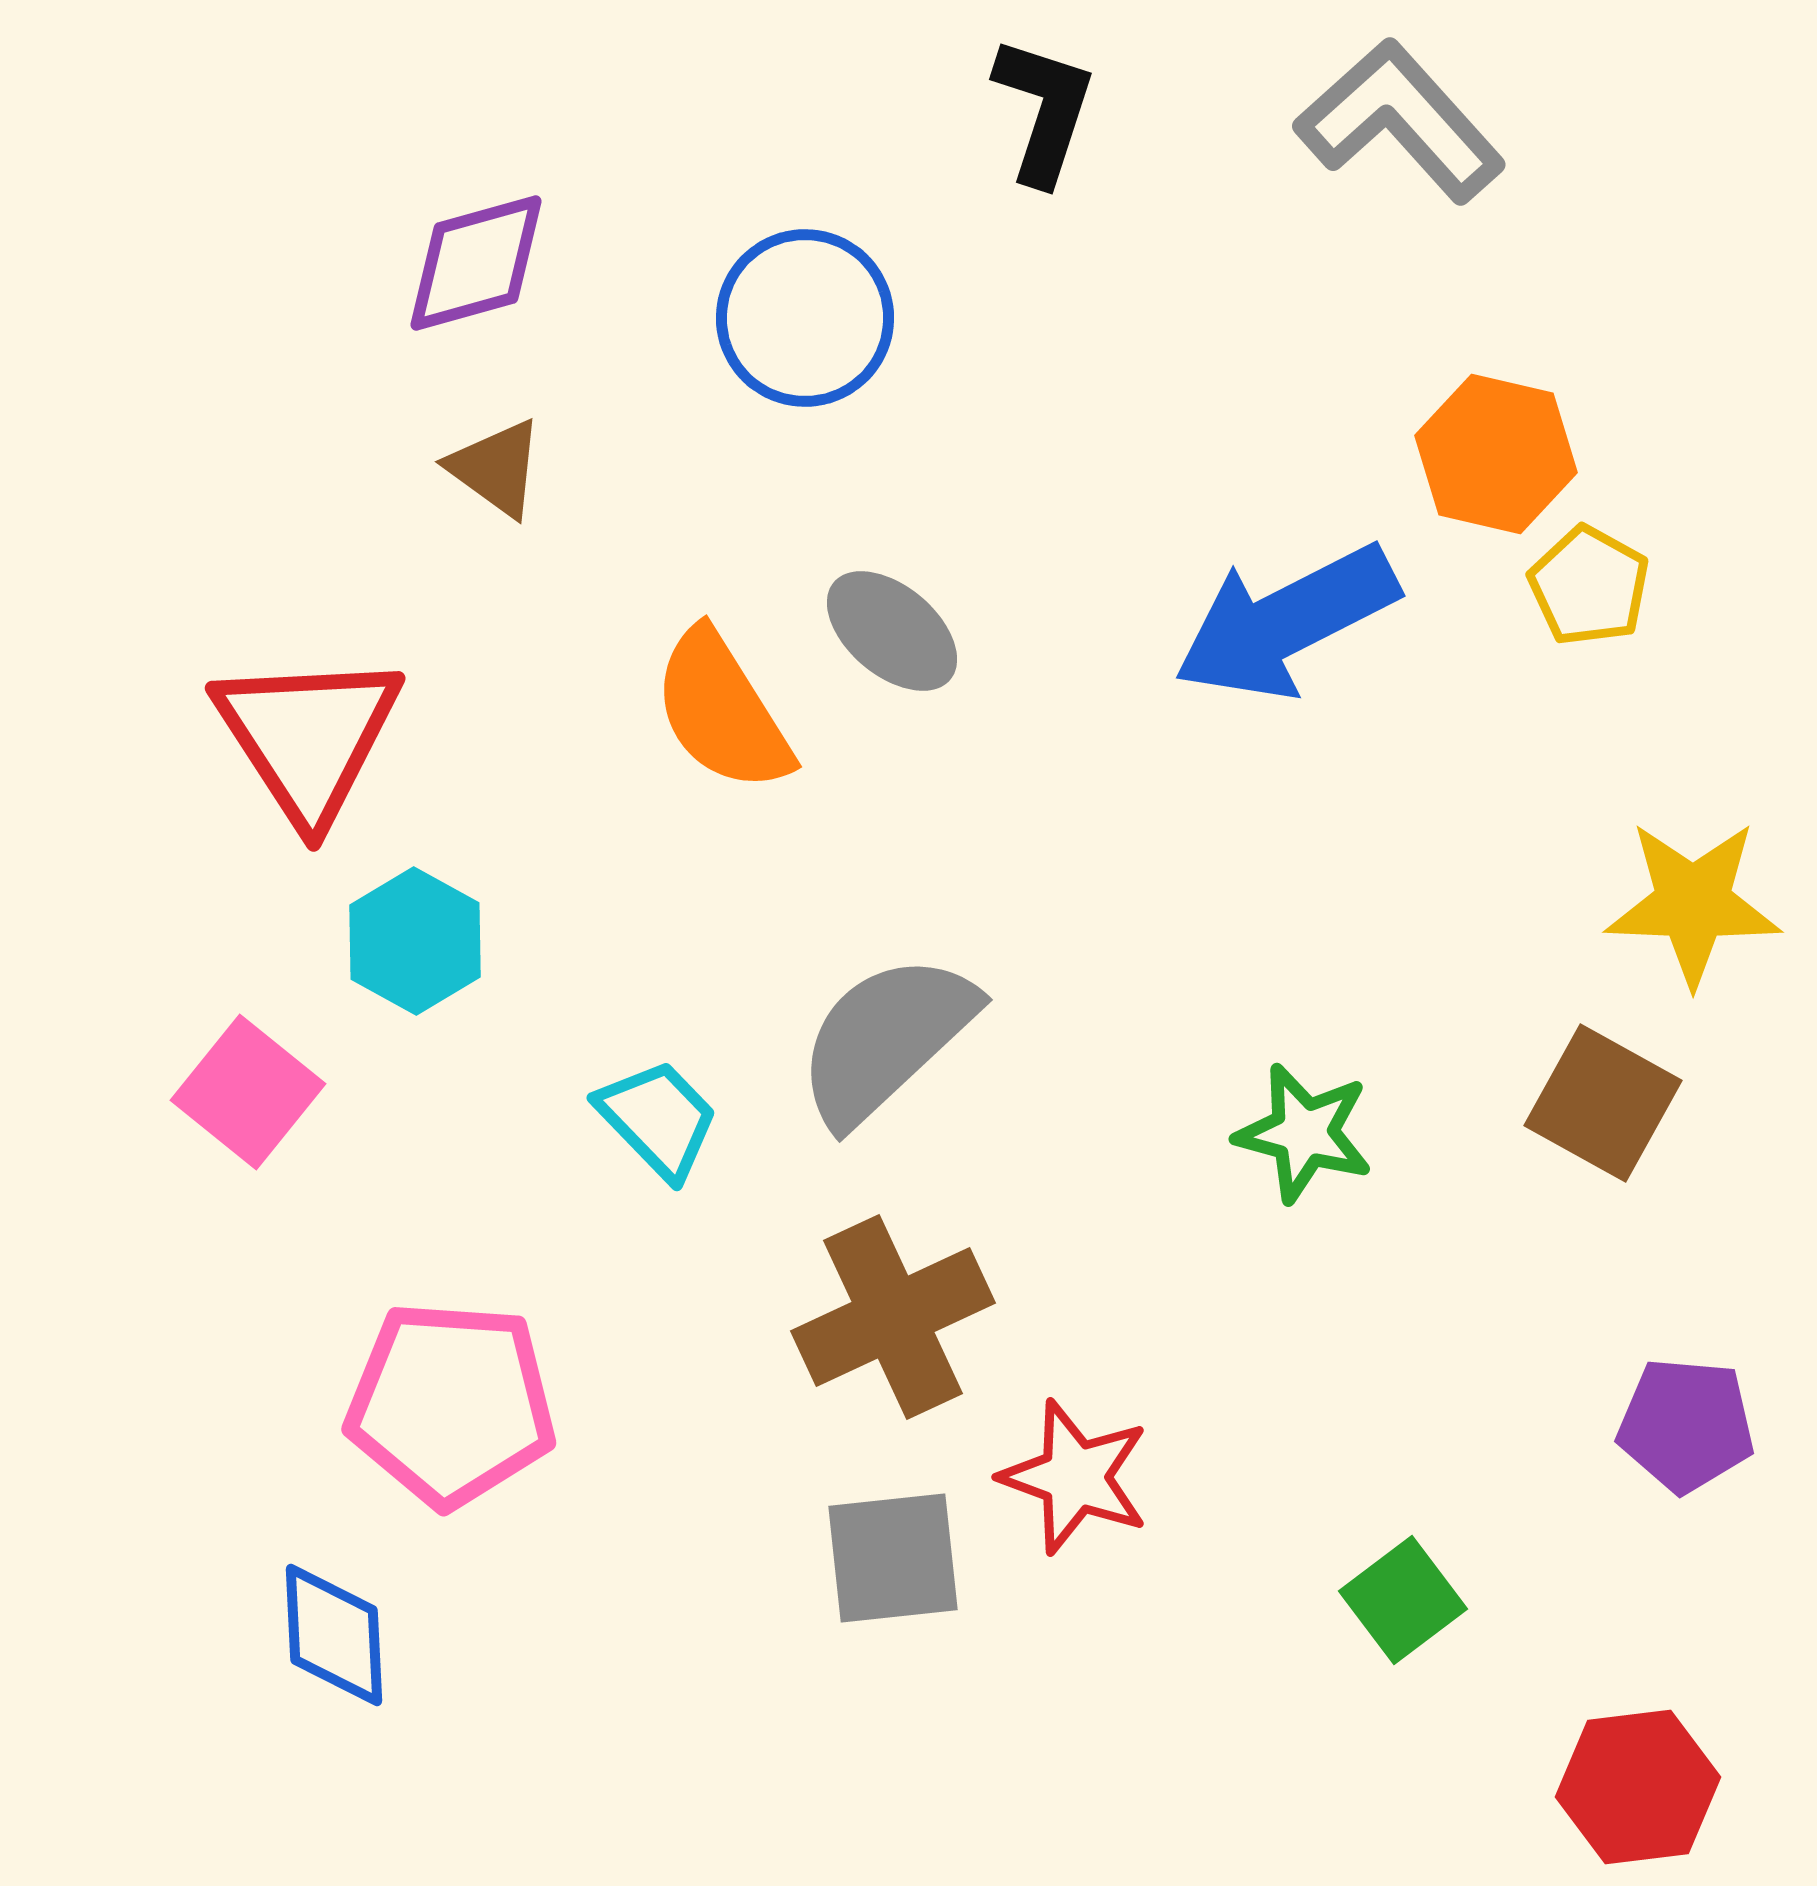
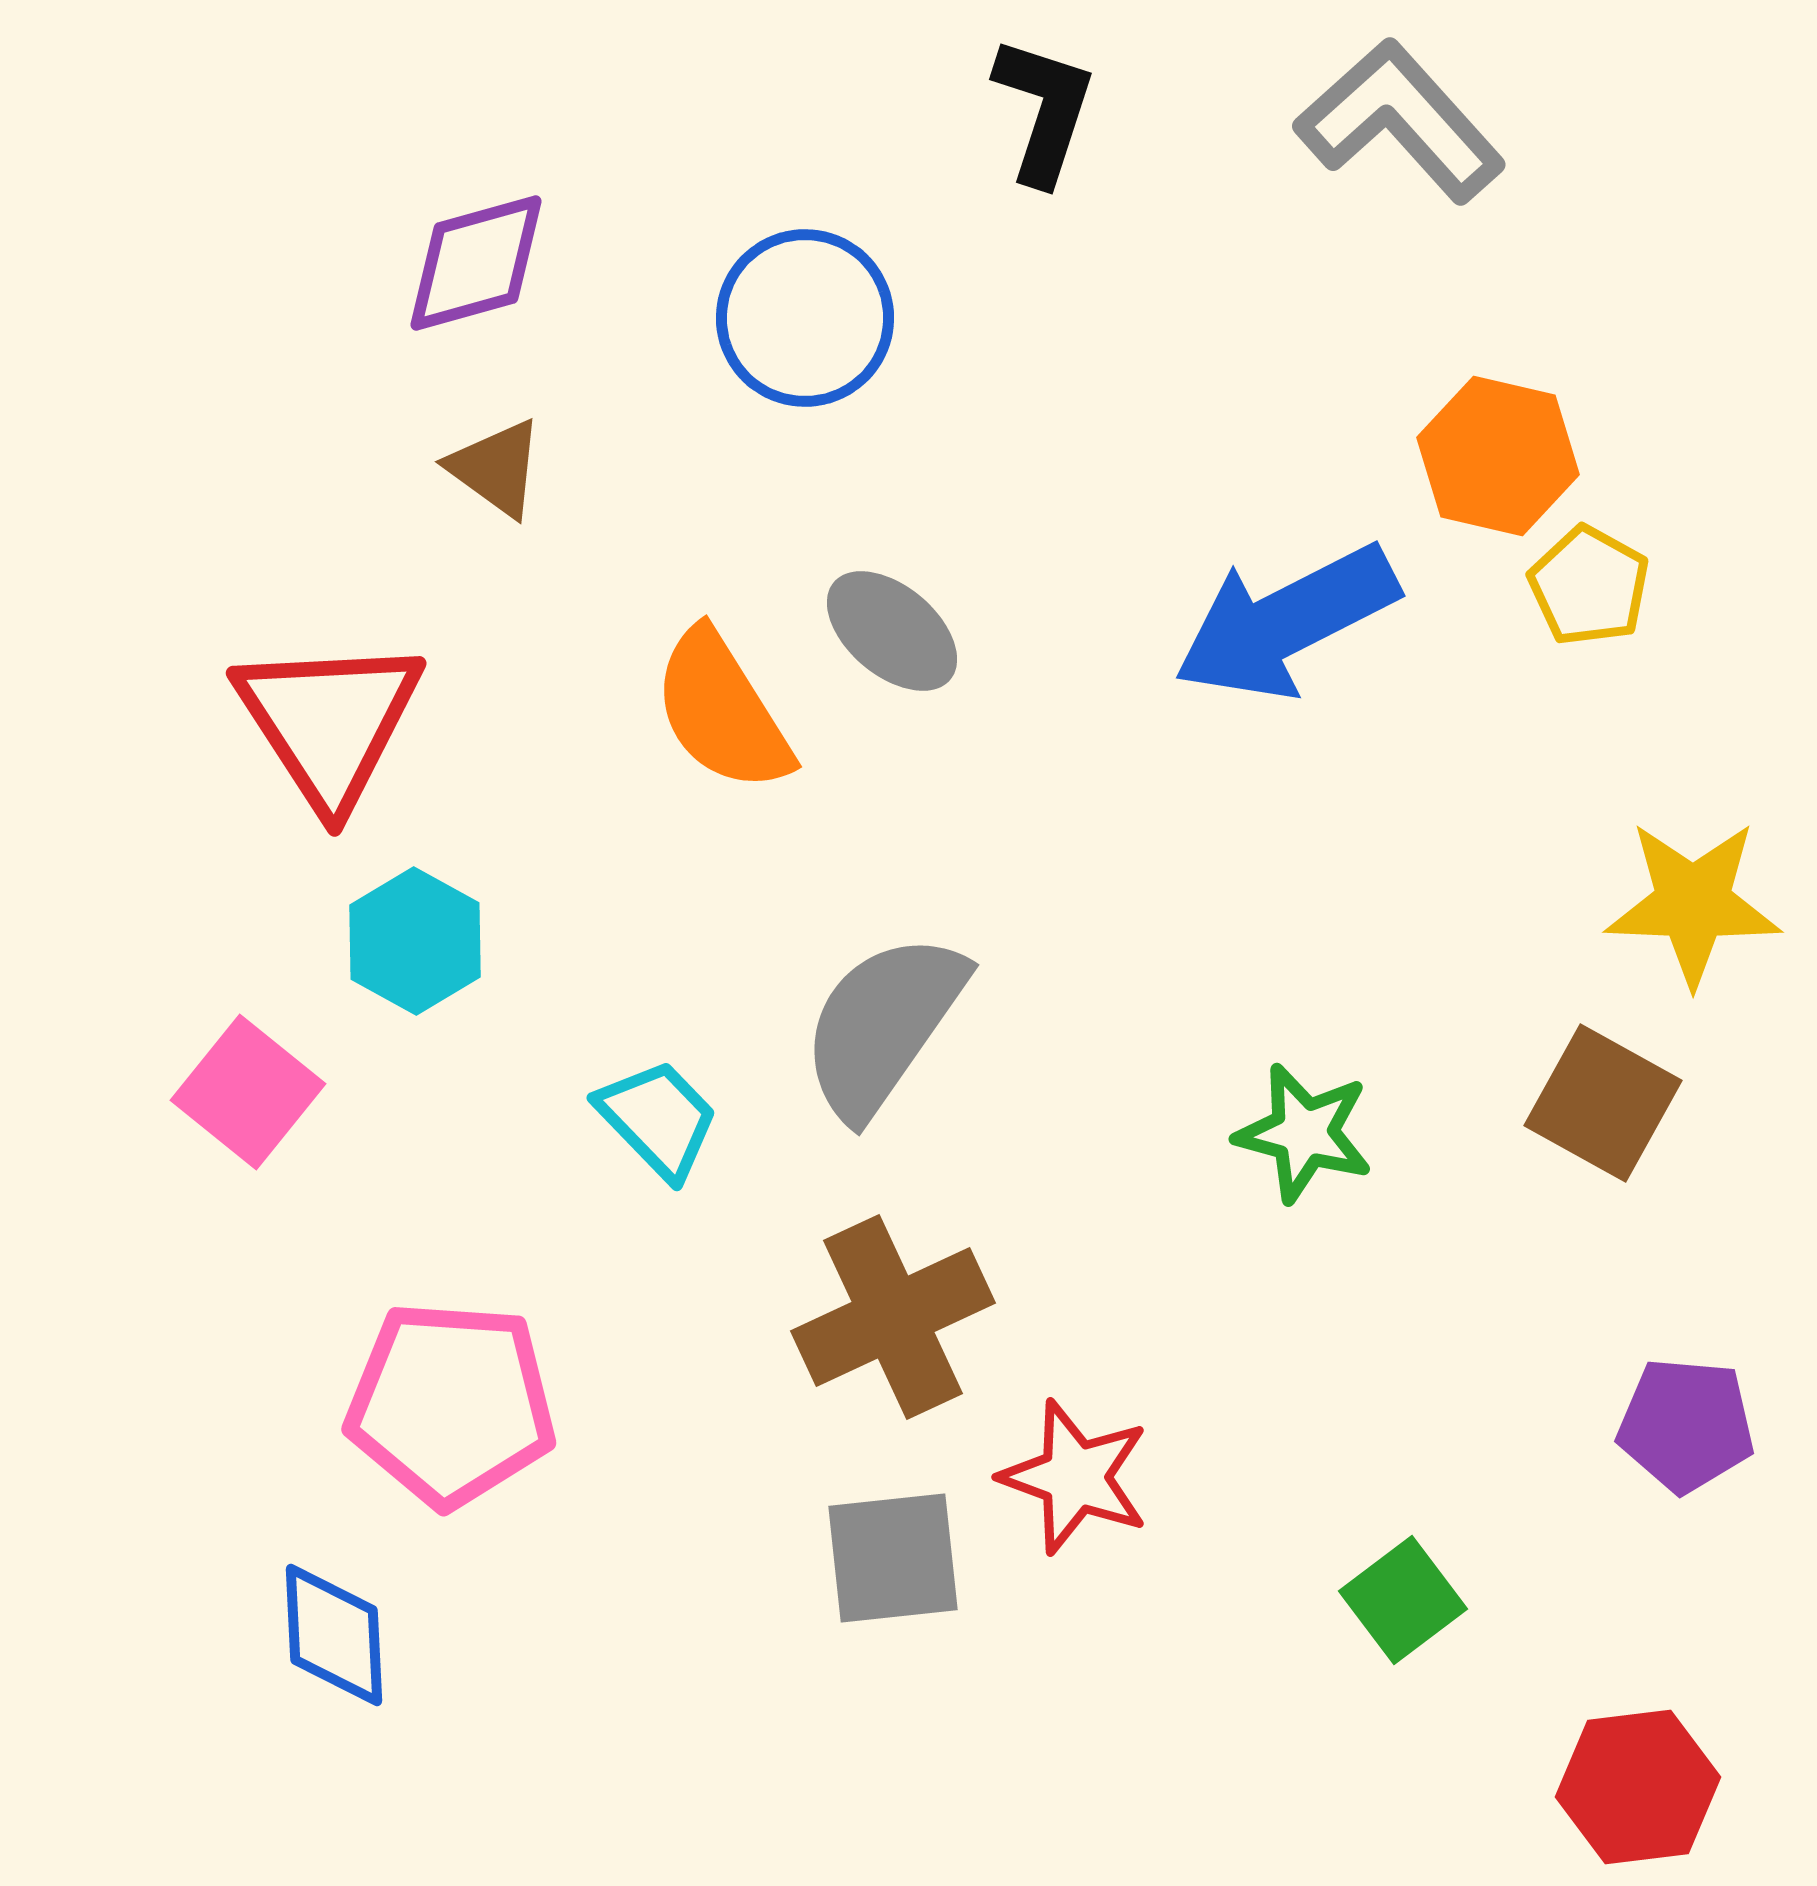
orange hexagon: moved 2 px right, 2 px down
red triangle: moved 21 px right, 15 px up
gray semicircle: moved 3 px left, 14 px up; rotated 12 degrees counterclockwise
